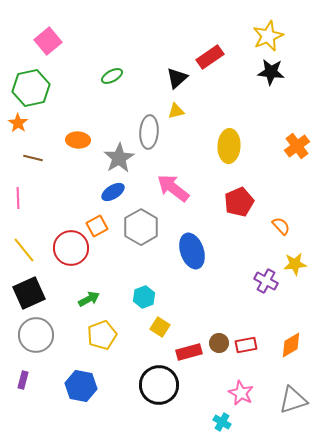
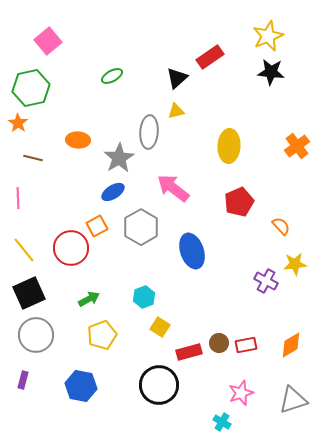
pink star at (241, 393): rotated 25 degrees clockwise
